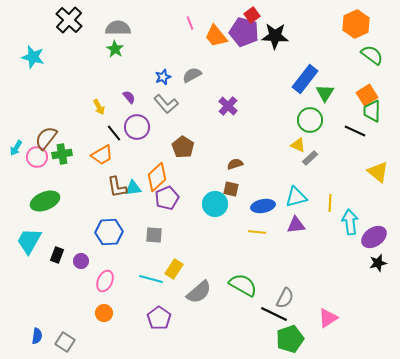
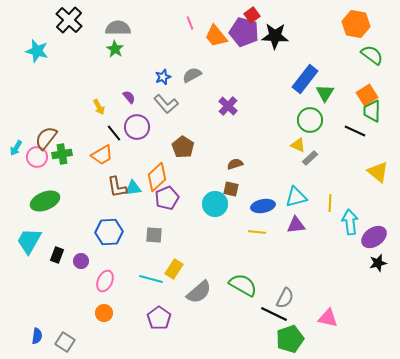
orange hexagon at (356, 24): rotated 24 degrees counterclockwise
cyan star at (33, 57): moved 4 px right, 6 px up
pink triangle at (328, 318): rotated 45 degrees clockwise
